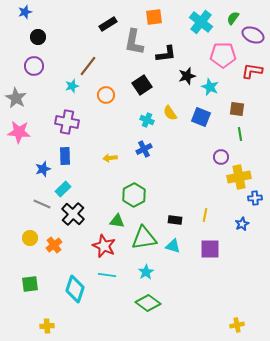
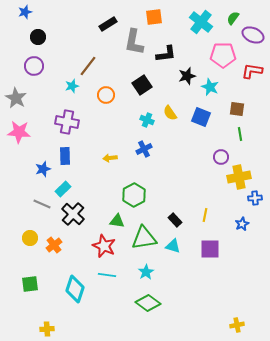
black rectangle at (175, 220): rotated 40 degrees clockwise
yellow cross at (47, 326): moved 3 px down
